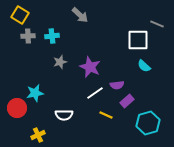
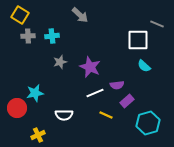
white line: rotated 12 degrees clockwise
